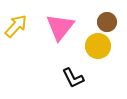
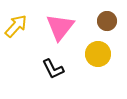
brown circle: moved 1 px up
yellow circle: moved 8 px down
black L-shape: moved 20 px left, 9 px up
